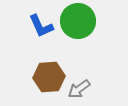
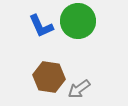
brown hexagon: rotated 12 degrees clockwise
